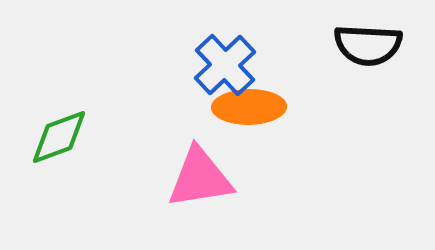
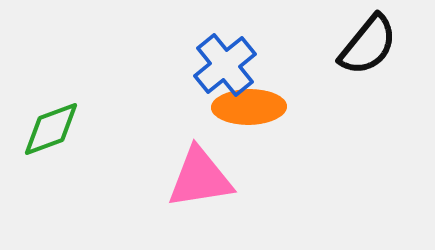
black semicircle: rotated 54 degrees counterclockwise
blue cross: rotated 4 degrees clockwise
green diamond: moved 8 px left, 8 px up
